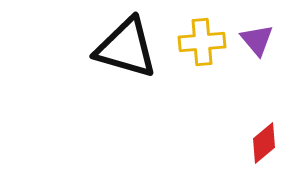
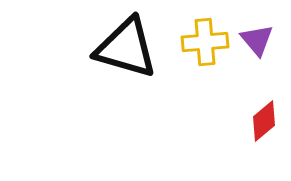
yellow cross: moved 3 px right
red diamond: moved 22 px up
